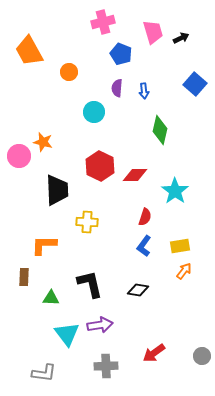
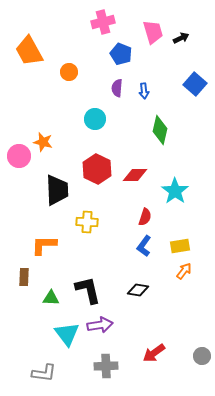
cyan circle: moved 1 px right, 7 px down
red hexagon: moved 3 px left, 3 px down
black L-shape: moved 2 px left, 6 px down
